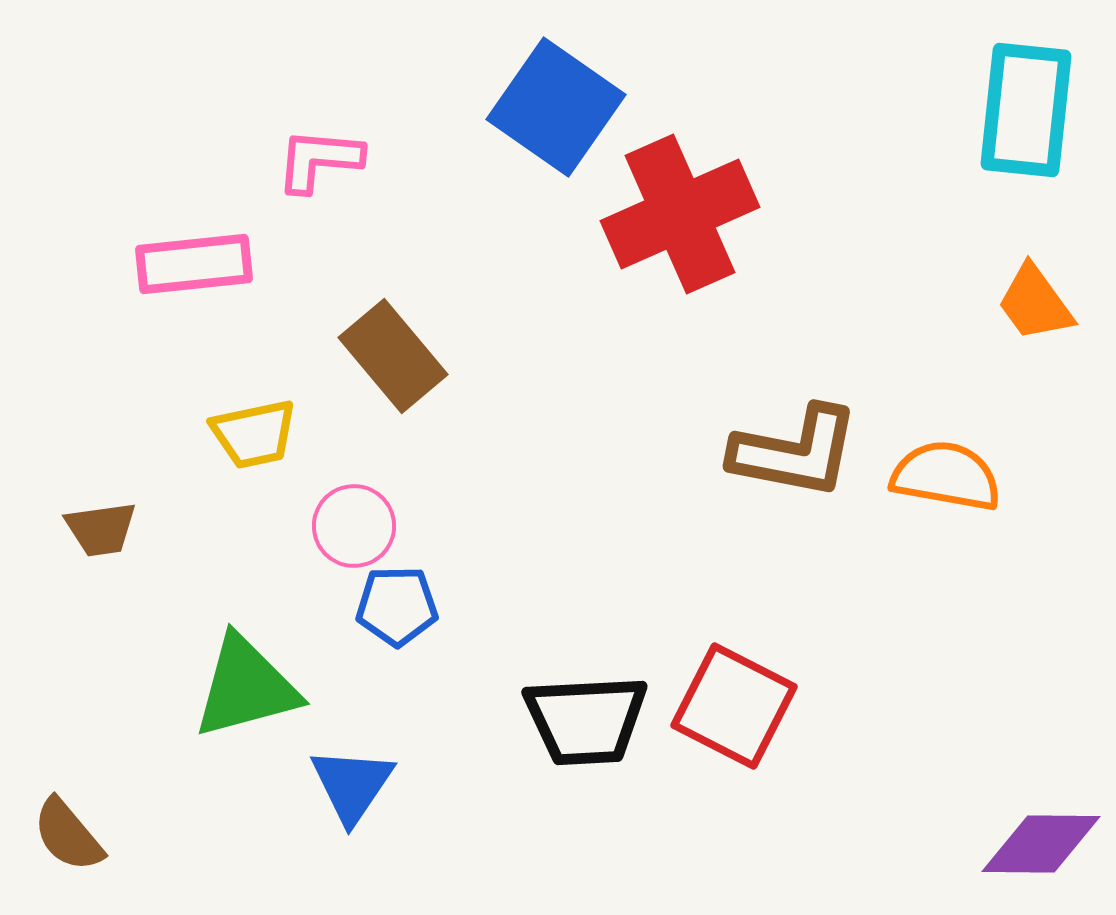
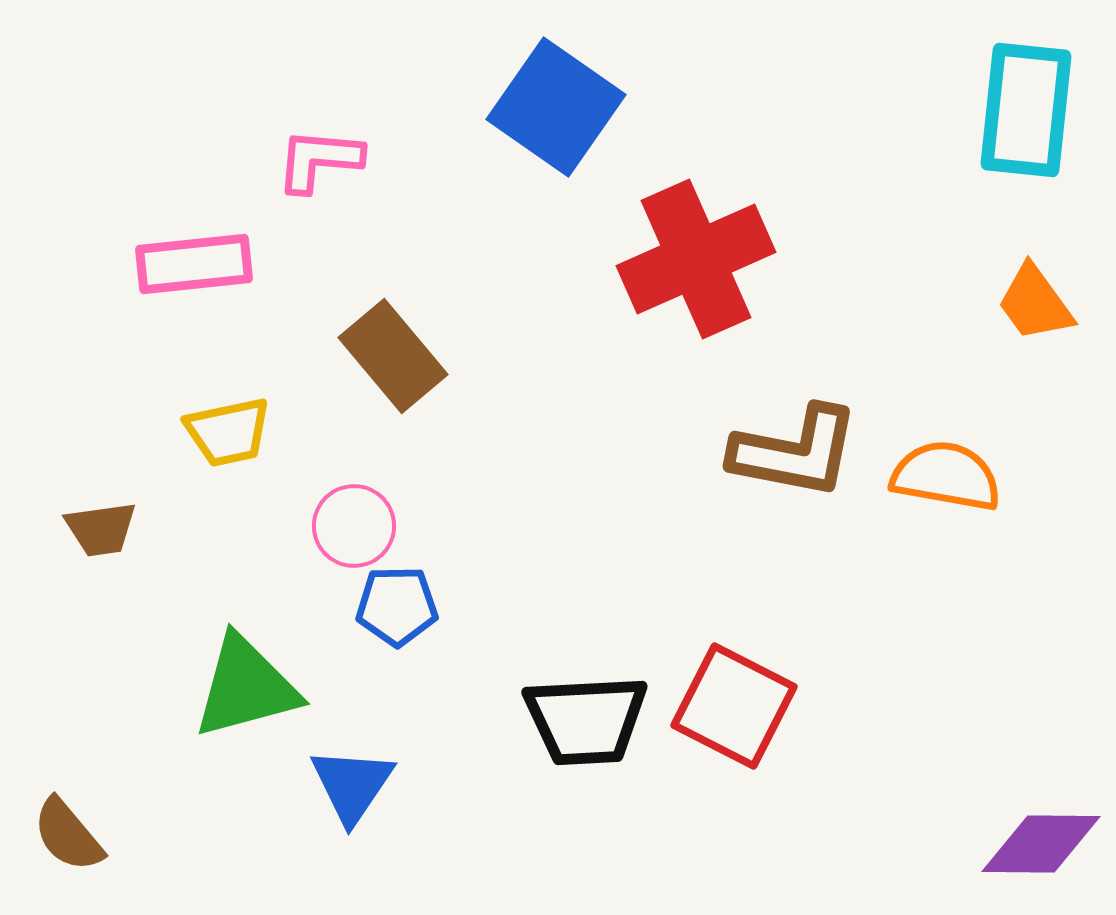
red cross: moved 16 px right, 45 px down
yellow trapezoid: moved 26 px left, 2 px up
